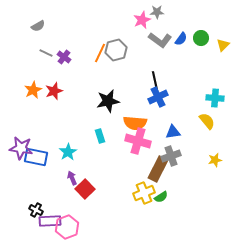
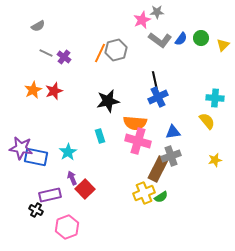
purple rectangle: moved 26 px up; rotated 10 degrees counterclockwise
